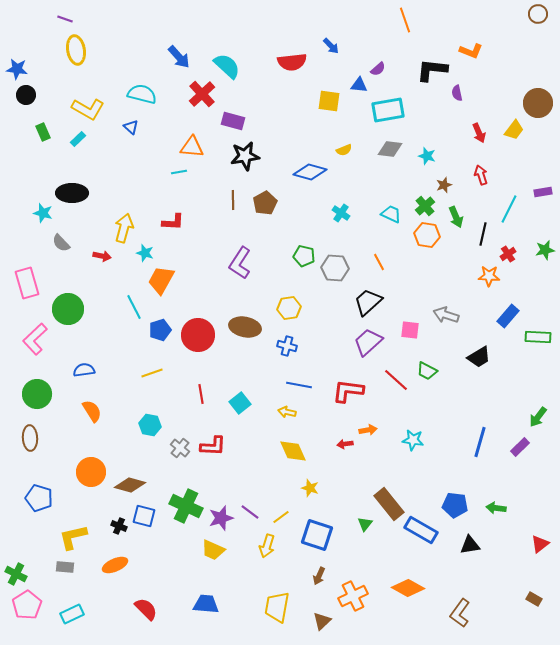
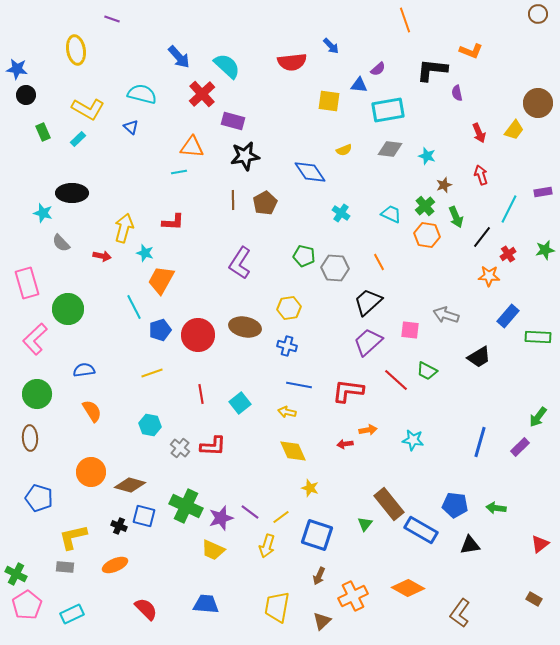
purple line at (65, 19): moved 47 px right
blue diamond at (310, 172): rotated 40 degrees clockwise
black line at (483, 234): moved 1 px left, 3 px down; rotated 25 degrees clockwise
